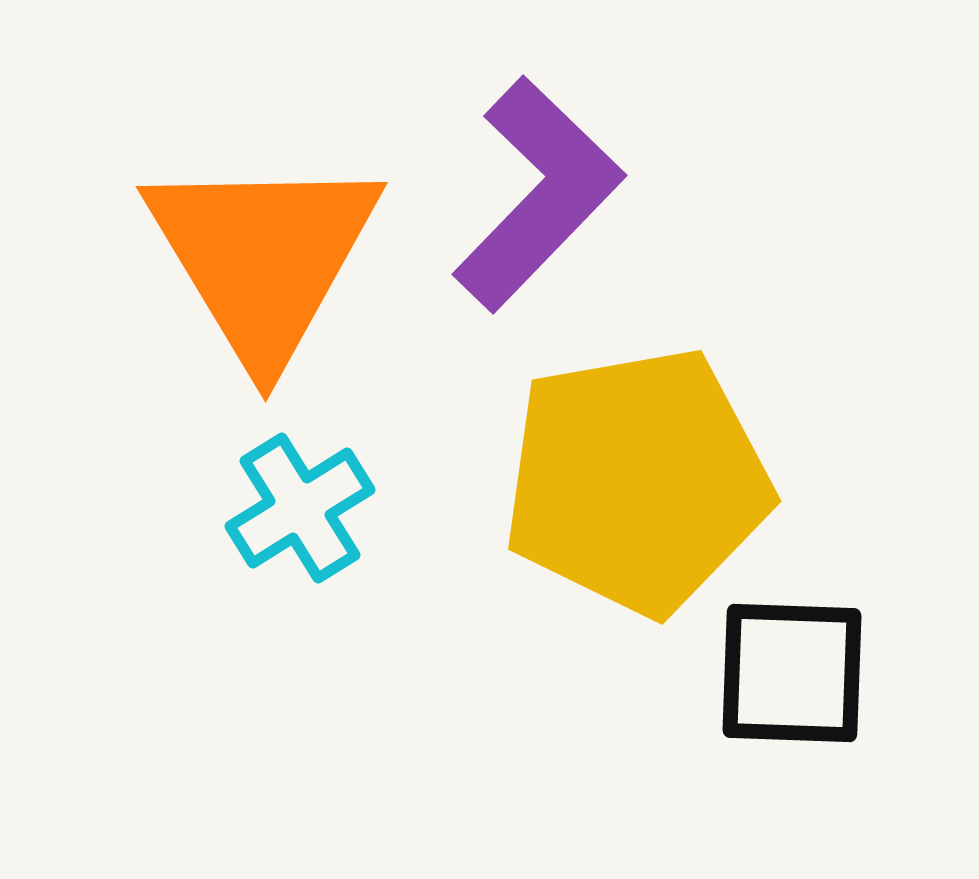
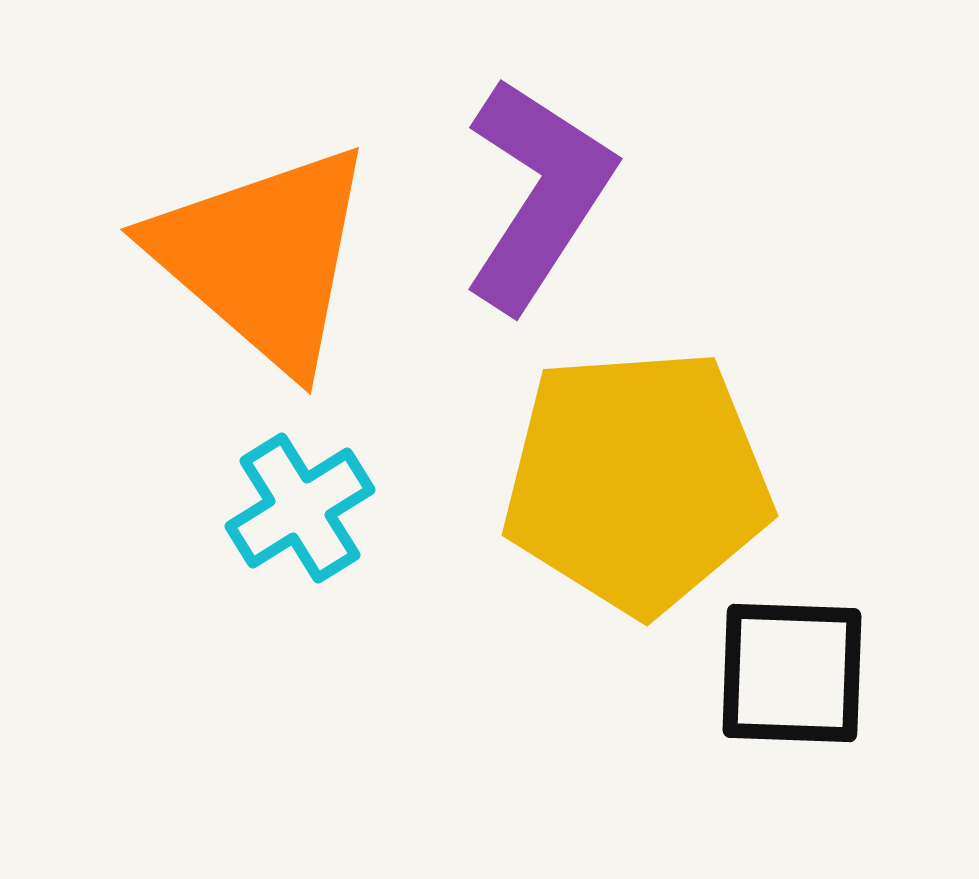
purple L-shape: rotated 11 degrees counterclockwise
orange triangle: rotated 18 degrees counterclockwise
yellow pentagon: rotated 6 degrees clockwise
